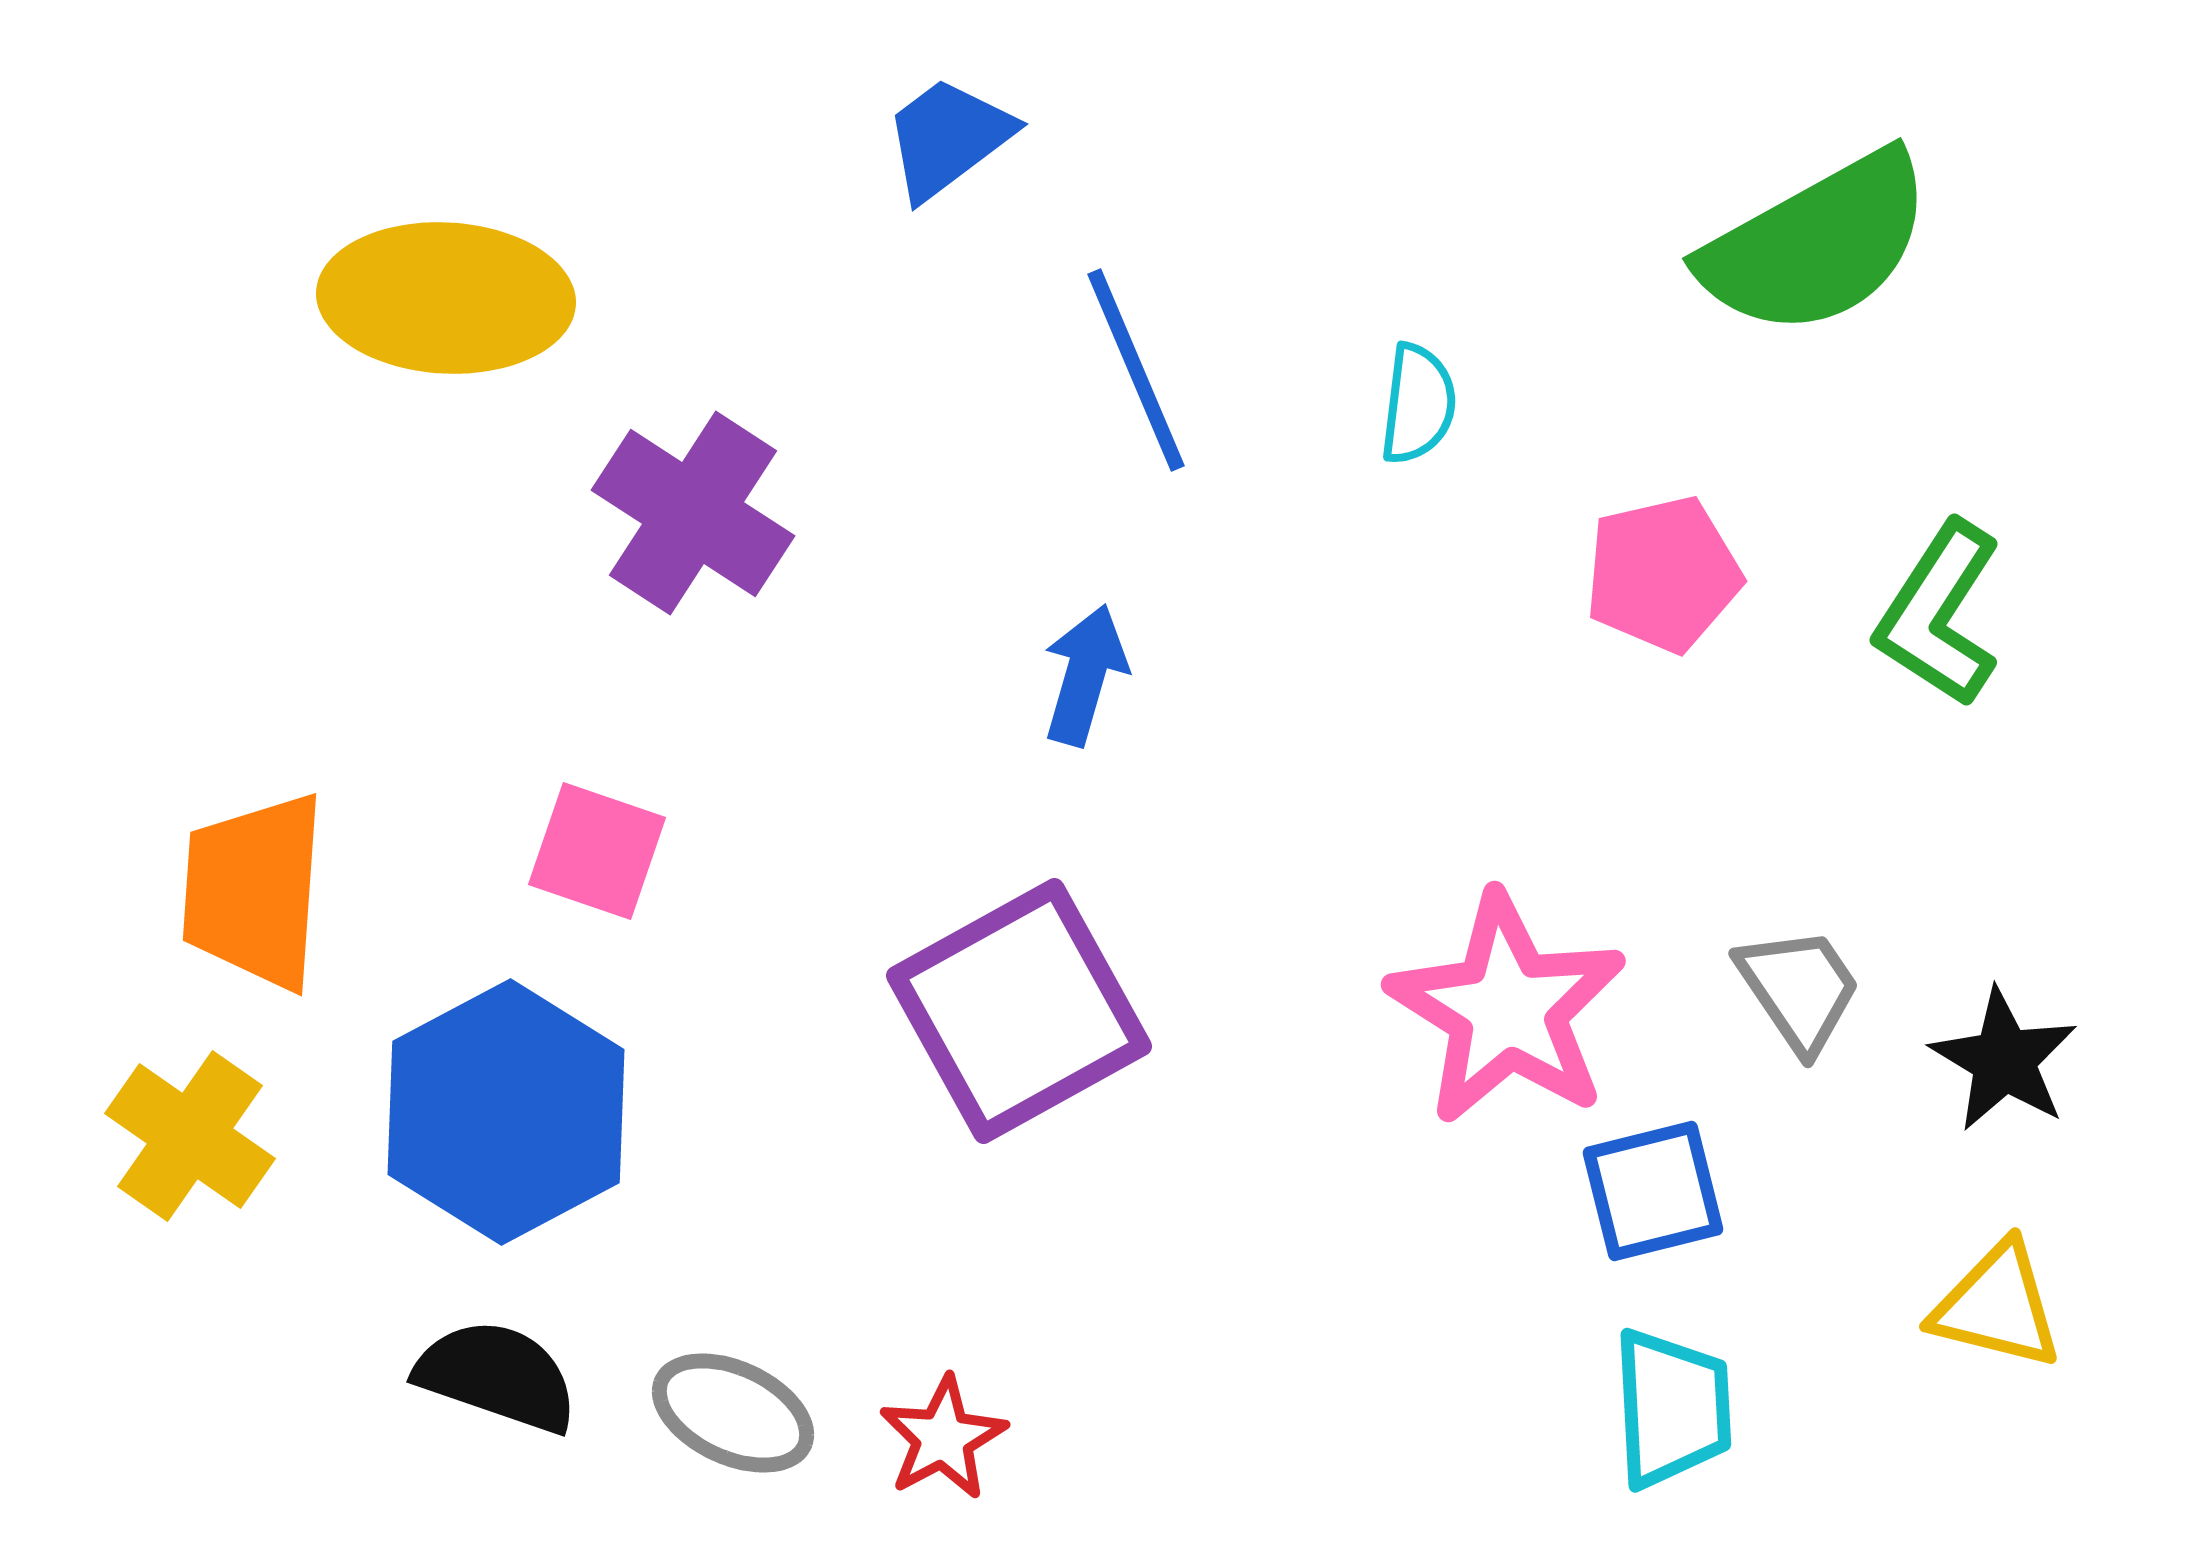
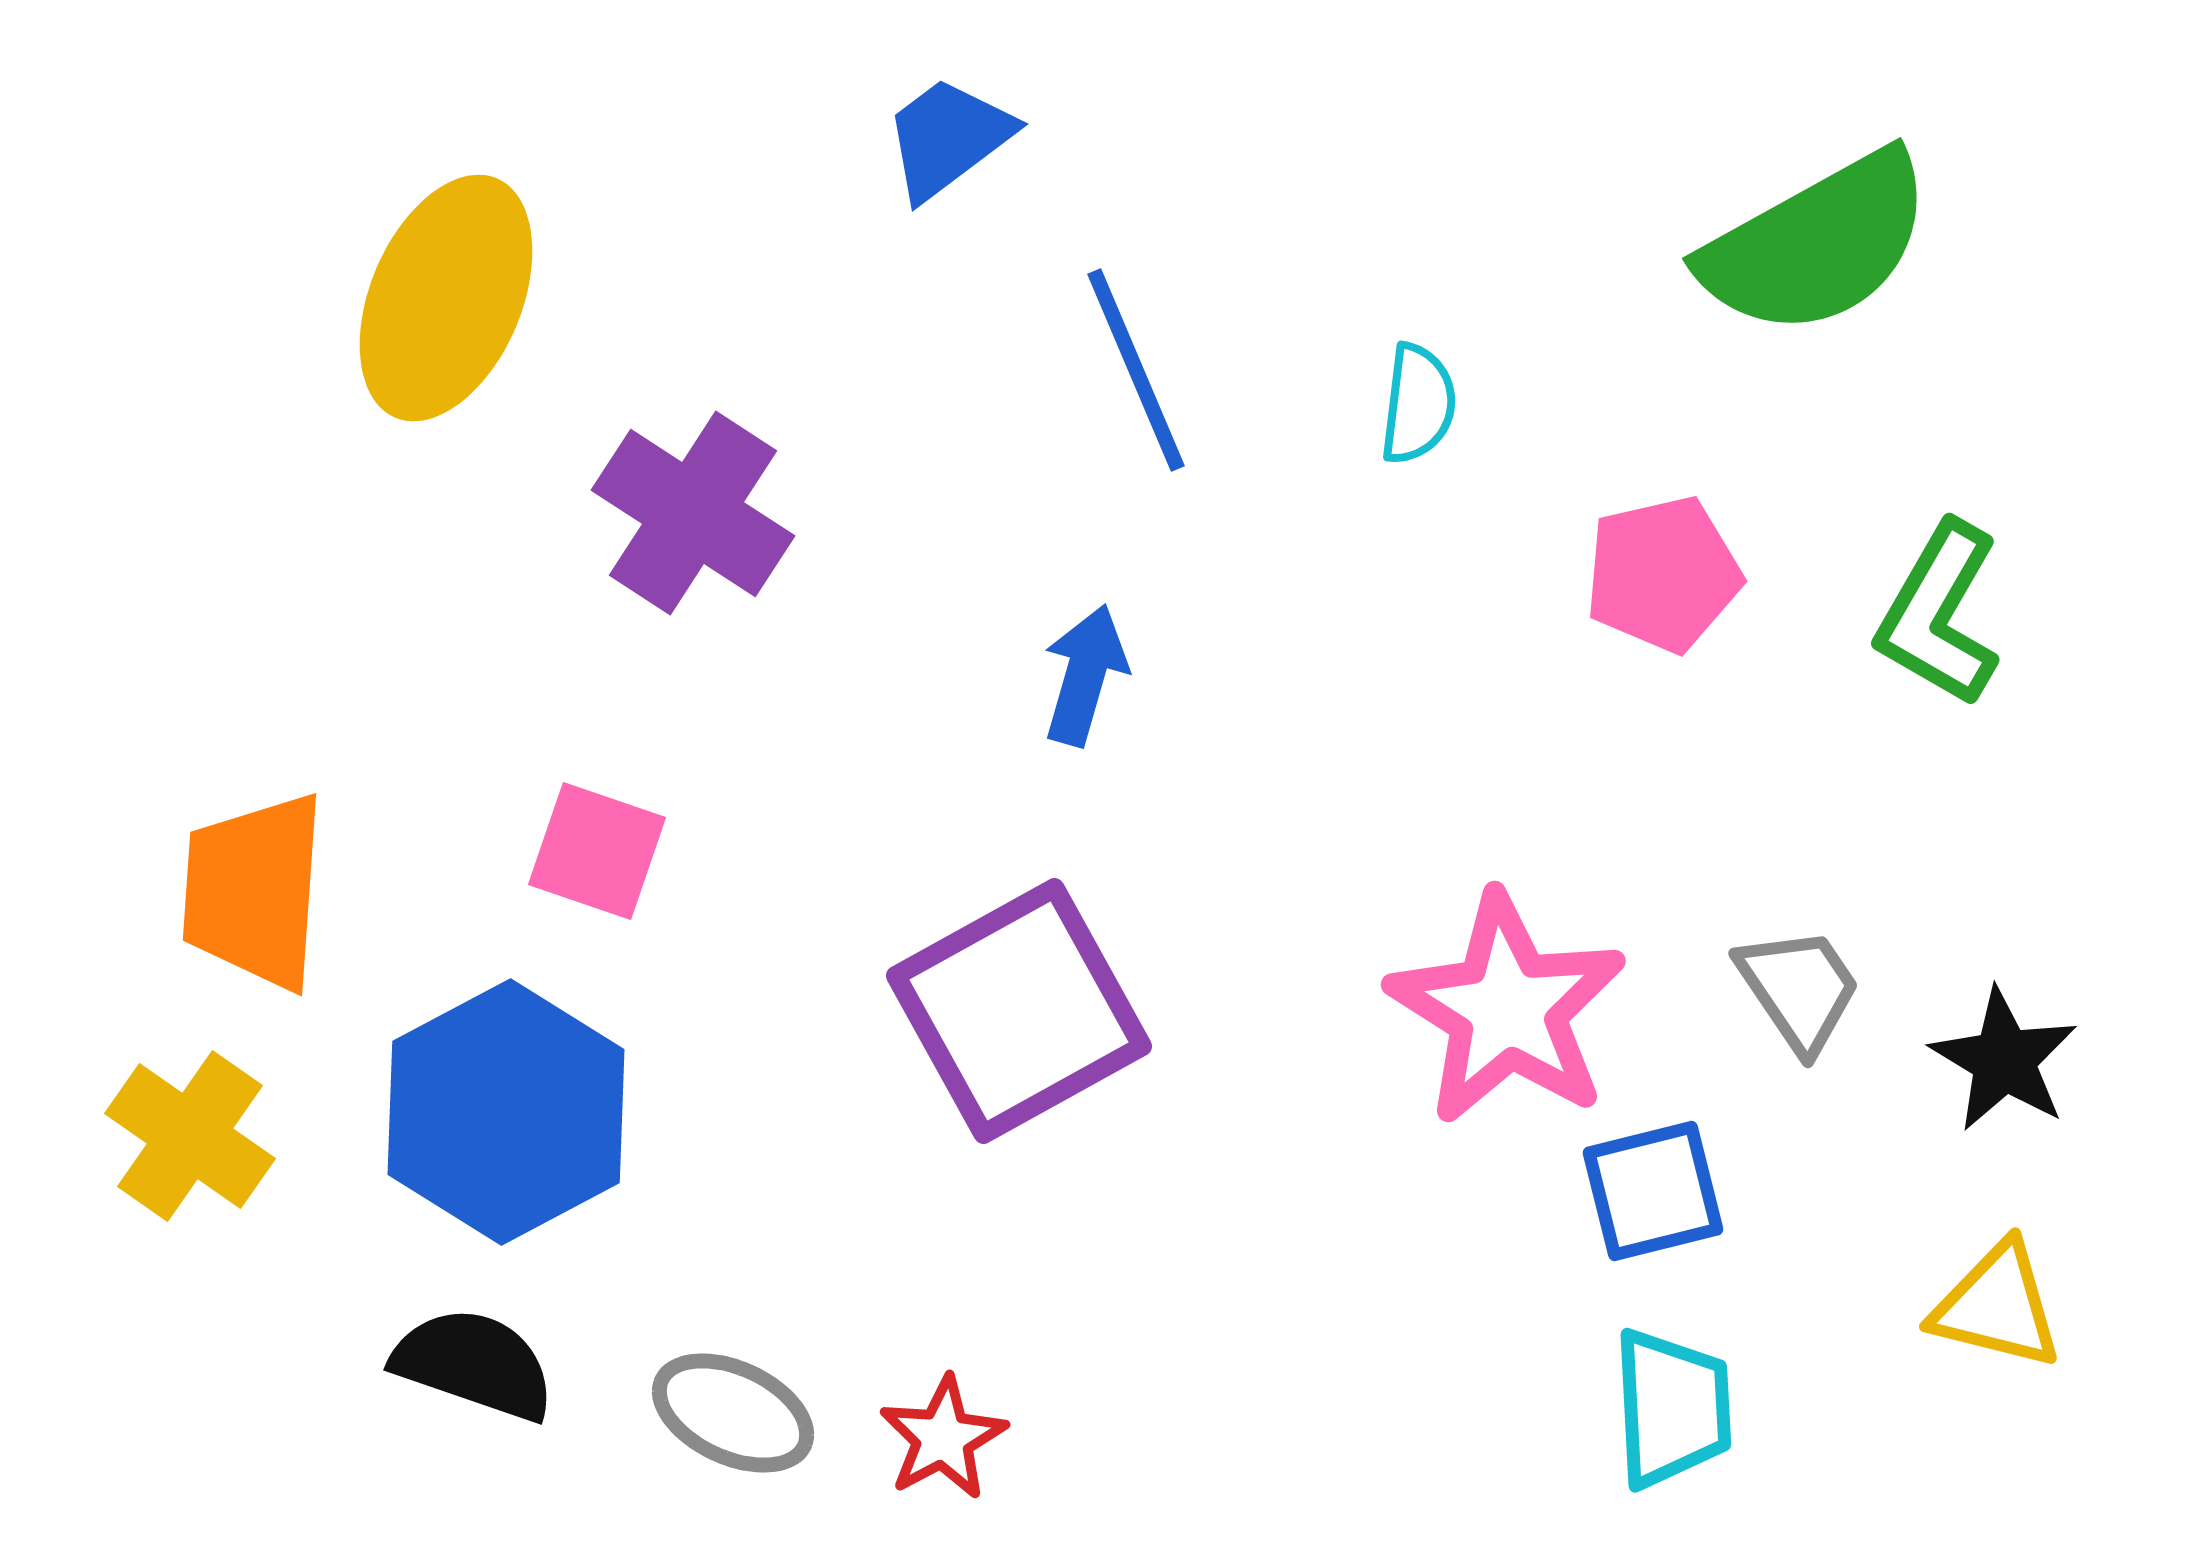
yellow ellipse: rotated 70 degrees counterclockwise
green L-shape: rotated 3 degrees counterclockwise
black semicircle: moved 23 px left, 12 px up
